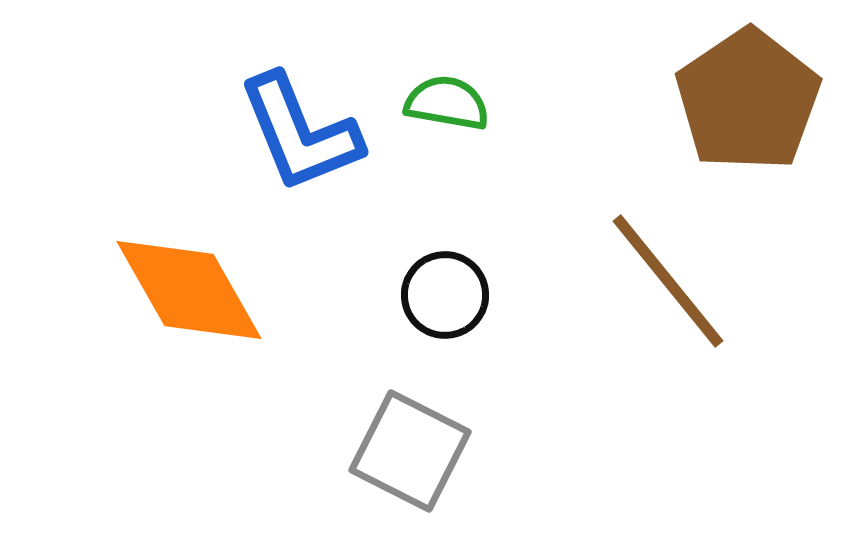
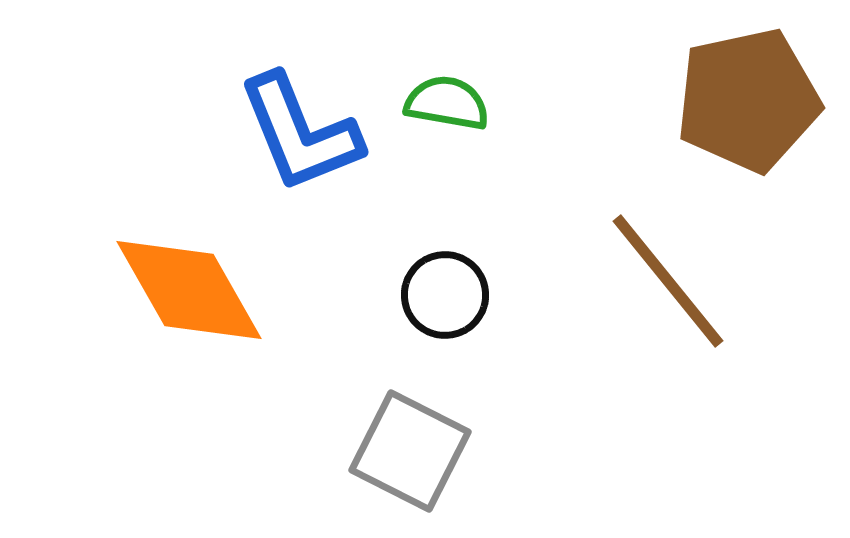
brown pentagon: rotated 22 degrees clockwise
